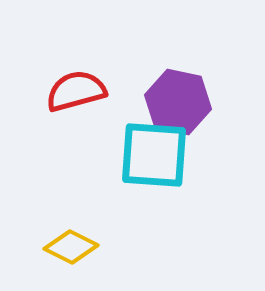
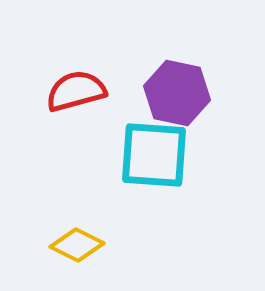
purple hexagon: moved 1 px left, 9 px up
yellow diamond: moved 6 px right, 2 px up
